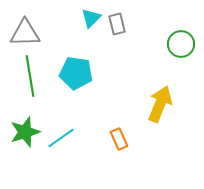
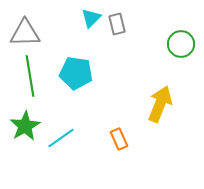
green star: moved 6 px up; rotated 12 degrees counterclockwise
